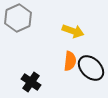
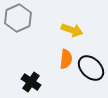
yellow arrow: moved 1 px left, 1 px up
orange semicircle: moved 4 px left, 2 px up
